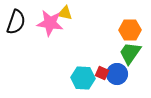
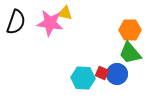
green trapezoid: rotated 75 degrees counterclockwise
